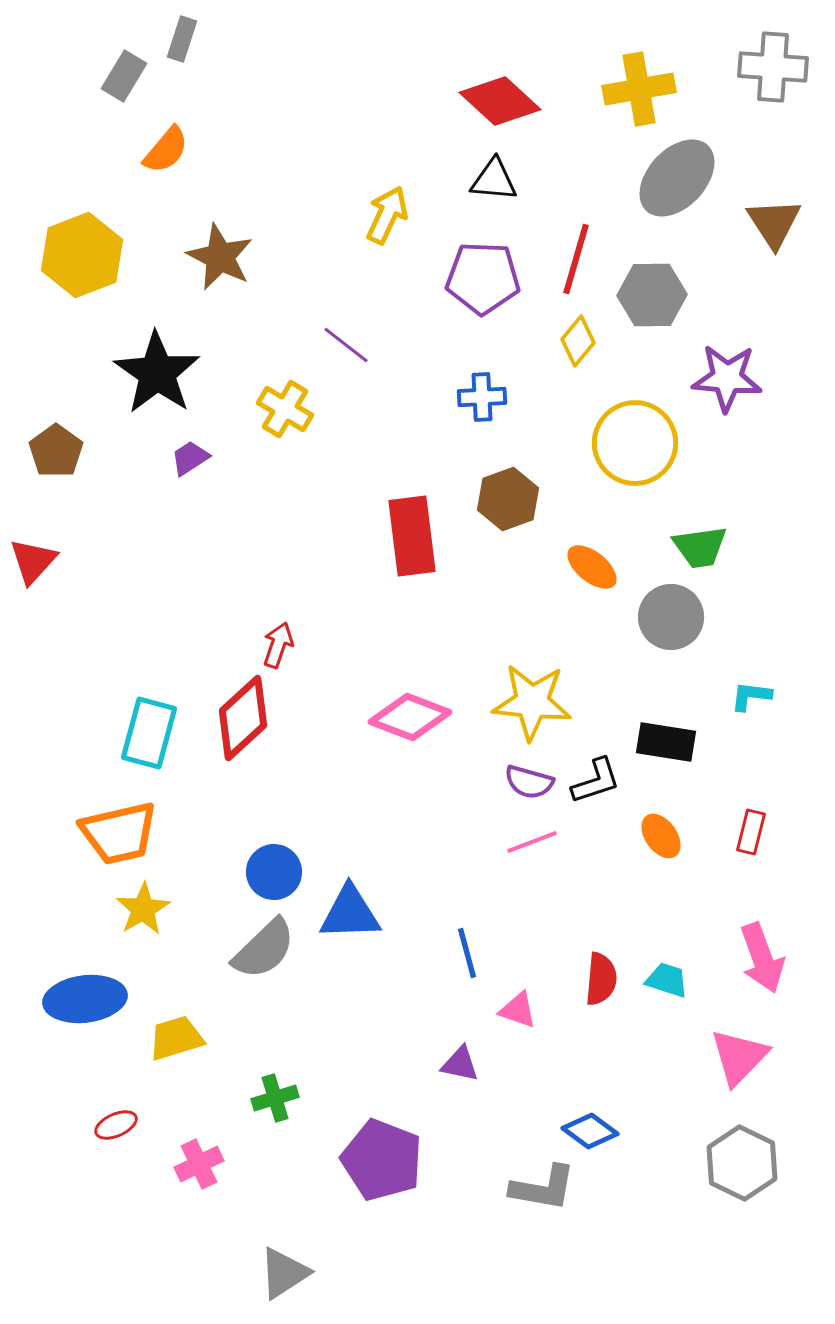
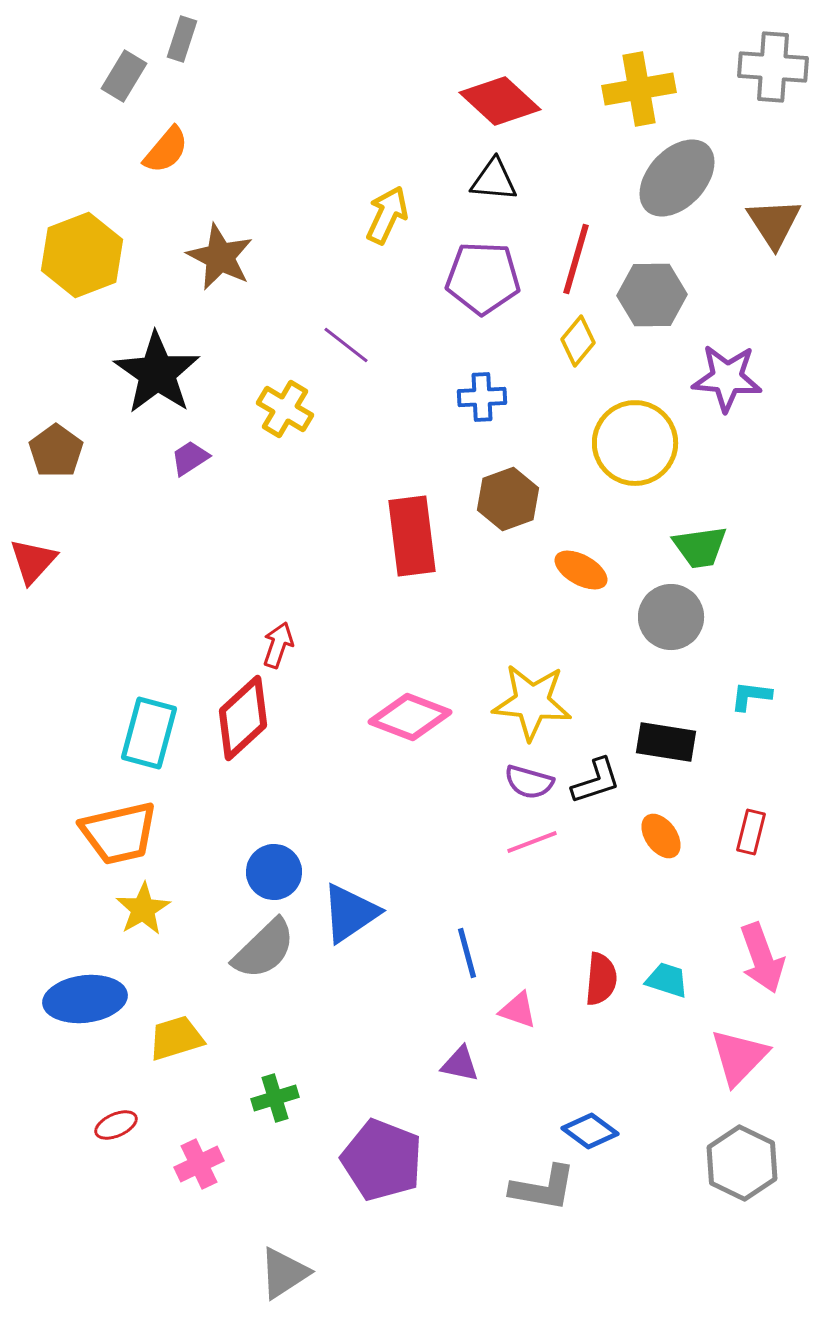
orange ellipse at (592, 567): moved 11 px left, 3 px down; rotated 10 degrees counterclockwise
blue triangle at (350, 913): rotated 32 degrees counterclockwise
